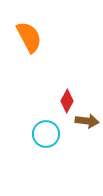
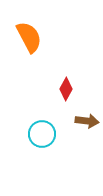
red diamond: moved 1 px left, 12 px up
cyan circle: moved 4 px left
